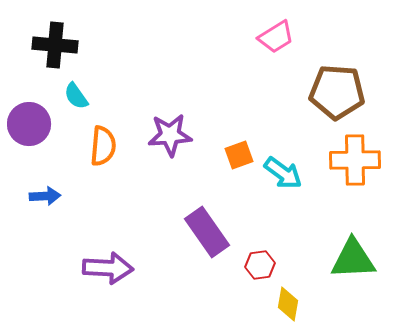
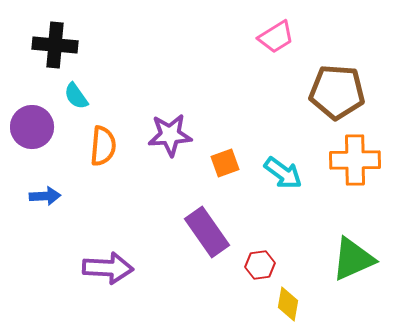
purple circle: moved 3 px right, 3 px down
orange square: moved 14 px left, 8 px down
green triangle: rotated 21 degrees counterclockwise
